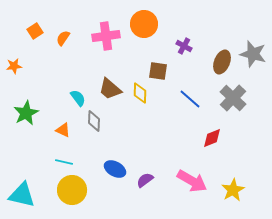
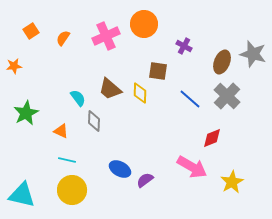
orange square: moved 4 px left
pink cross: rotated 16 degrees counterclockwise
gray cross: moved 6 px left, 2 px up
orange triangle: moved 2 px left, 1 px down
cyan line: moved 3 px right, 2 px up
blue ellipse: moved 5 px right
pink arrow: moved 14 px up
yellow star: moved 1 px left, 8 px up
